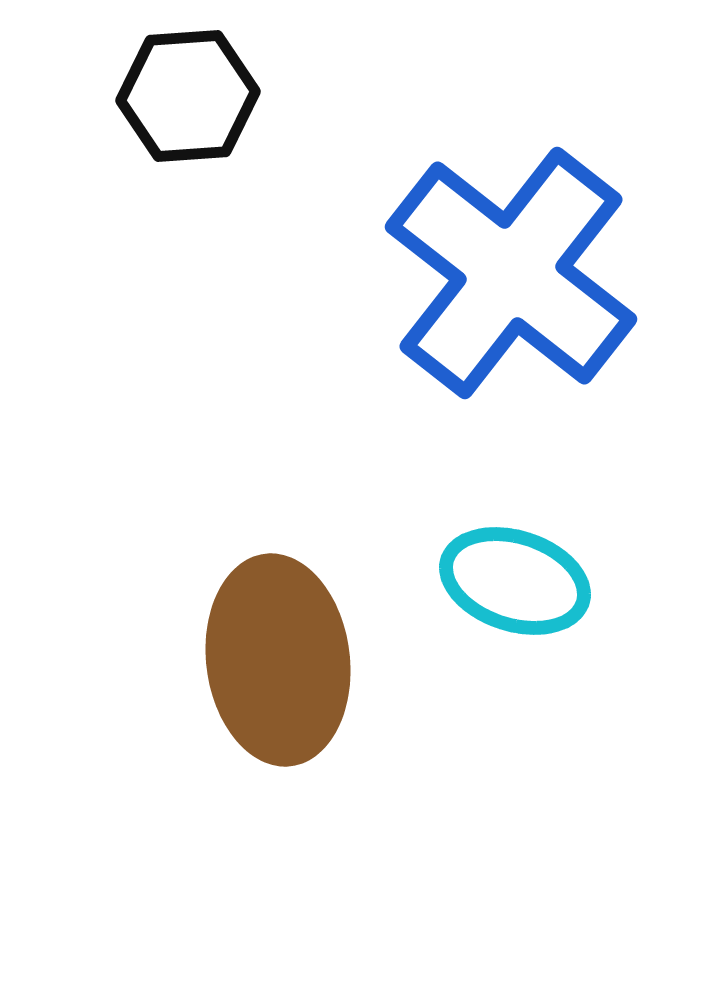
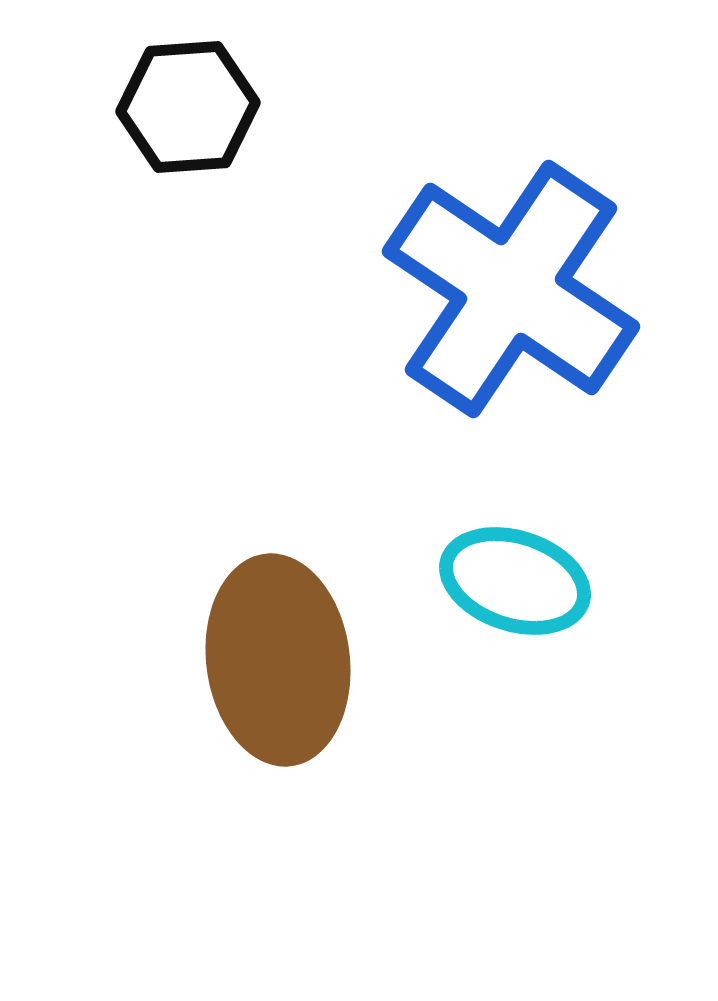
black hexagon: moved 11 px down
blue cross: moved 16 px down; rotated 4 degrees counterclockwise
